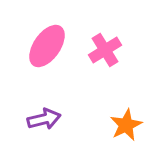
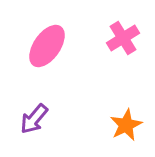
pink cross: moved 18 px right, 12 px up
purple arrow: moved 10 px left; rotated 144 degrees clockwise
